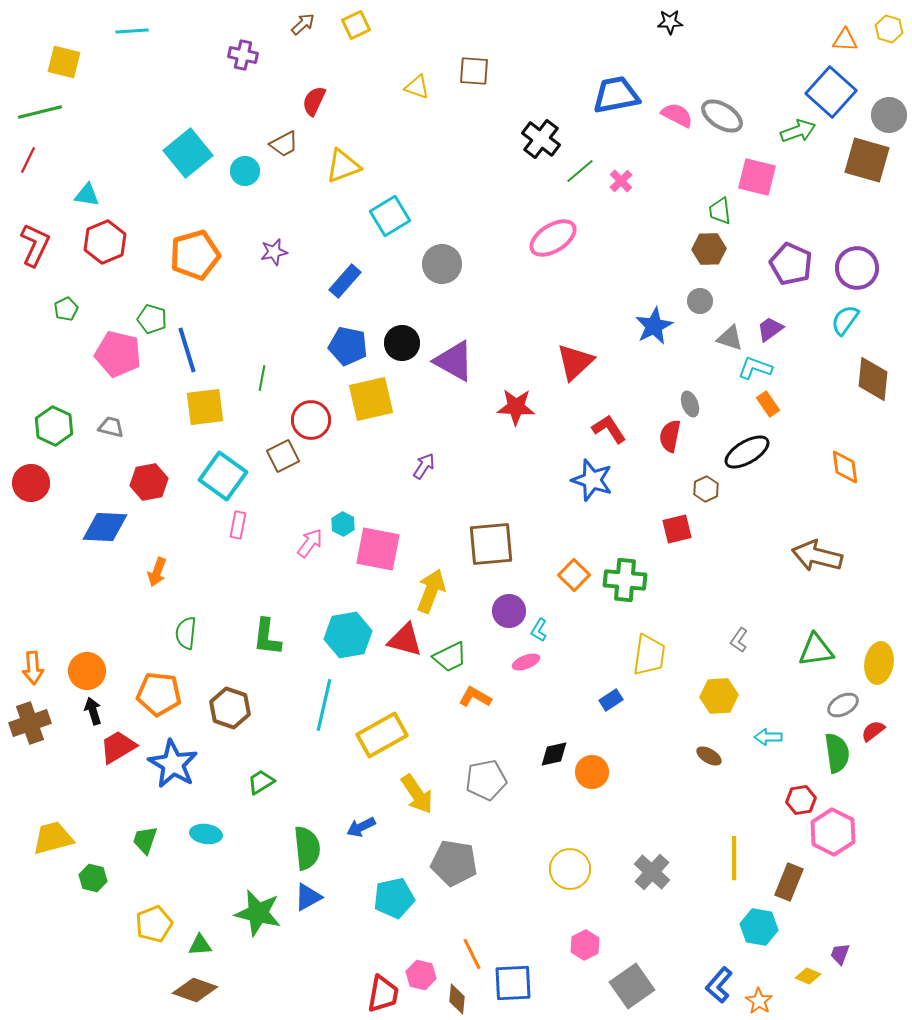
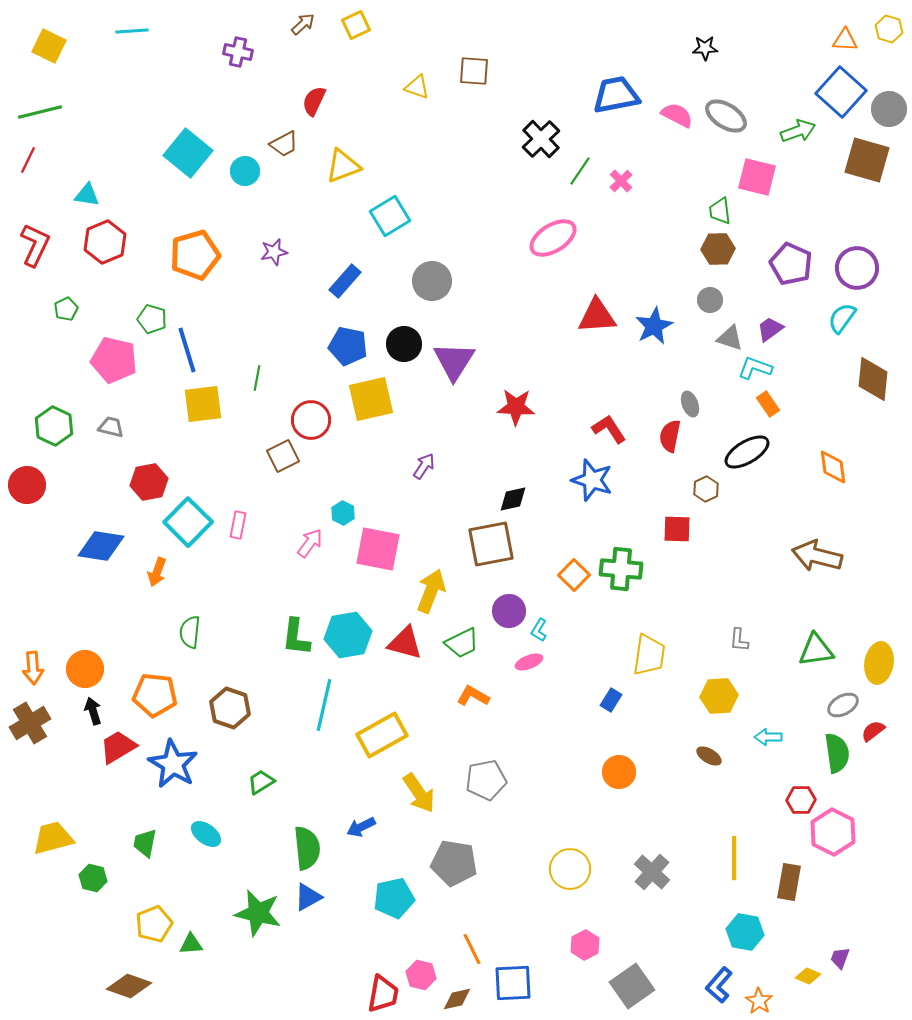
black star at (670, 22): moved 35 px right, 26 px down
purple cross at (243, 55): moved 5 px left, 3 px up
yellow square at (64, 62): moved 15 px left, 16 px up; rotated 12 degrees clockwise
blue square at (831, 92): moved 10 px right
gray circle at (889, 115): moved 6 px up
gray ellipse at (722, 116): moved 4 px right
black cross at (541, 139): rotated 9 degrees clockwise
cyan square at (188, 153): rotated 12 degrees counterclockwise
green line at (580, 171): rotated 16 degrees counterclockwise
brown hexagon at (709, 249): moved 9 px right
gray circle at (442, 264): moved 10 px left, 17 px down
gray circle at (700, 301): moved 10 px right, 1 px up
cyan semicircle at (845, 320): moved 3 px left, 2 px up
black circle at (402, 343): moved 2 px right, 1 px down
pink pentagon at (118, 354): moved 4 px left, 6 px down
purple triangle at (454, 361): rotated 33 degrees clockwise
red triangle at (575, 362): moved 22 px right, 46 px up; rotated 39 degrees clockwise
green line at (262, 378): moved 5 px left
yellow square at (205, 407): moved 2 px left, 3 px up
orange diamond at (845, 467): moved 12 px left
cyan square at (223, 476): moved 35 px left, 46 px down; rotated 9 degrees clockwise
red circle at (31, 483): moved 4 px left, 2 px down
cyan hexagon at (343, 524): moved 11 px up
blue diamond at (105, 527): moved 4 px left, 19 px down; rotated 6 degrees clockwise
red square at (677, 529): rotated 16 degrees clockwise
brown square at (491, 544): rotated 6 degrees counterclockwise
green cross at (625, 580): moved 4 px left, 11 px up
green semicircle at (186, 633): moved 4 px right, 1 px up
green L-shape at (267, 637): moved 29 px right
red triangle at (405, 640): moved 3 px down
gray L-shape at (739, 640): rotated 30 degrees counterclockwise
green trapezoid at (450, 657): moved 12 px right, 14 px up
pink ellipse at (526, 662): moved 3 px right
orange circle at (87, 671): moved 2 px left, 2 px up
orange pentagon at (159, 694): moved 4 px left, 1 px down
orange L-shape at (475, 697): moved 2 px left, 1 px up
blue rectangle at (611, 700): rotated 25 degrees counterclockwise
brown cross at (30, 723): rotated 12 degrees counterclockwise
black diamond at (554, 754): moved 41 px left, 255 px up
orange circle at (592, 772): moved 27 px right
yellow arrow at (417, 794): moved 2 px right, 1 px up
red hexagon at (801, 800): rotated 8 degrees clockwise
cyan ellipse at (206, 834): rotated 28 degrees clockwise
green trapezoid at (145, 840): moved 3 px down; rotated 8 degrees counterclockwise
brown rectangle at (789, 882): rotated 12 degrees counterclockwise
cyan hexagon at (759, 927): moved 14 px left, 5 px down
green triangle at (200, 945): moved 9 px left, 1 px up
orange line at (472, 954): moved 5 px up
purple trapezoid at (840, 954): moved 4 px down
brown diamond at (195, 990): moved 66 px left, 4 px up
brown diamond at (457, 999): rotated 72 degrees clockwise
